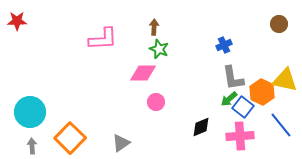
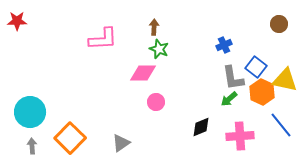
blue square: moved 13 px right, 40 px up
